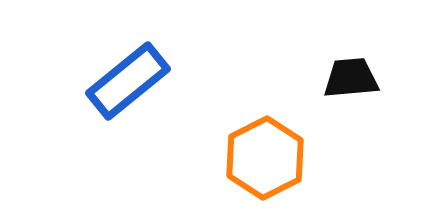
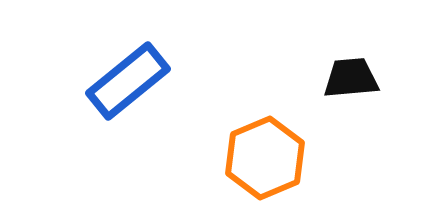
orange hexagon: rotated 4 degrees clockwise
